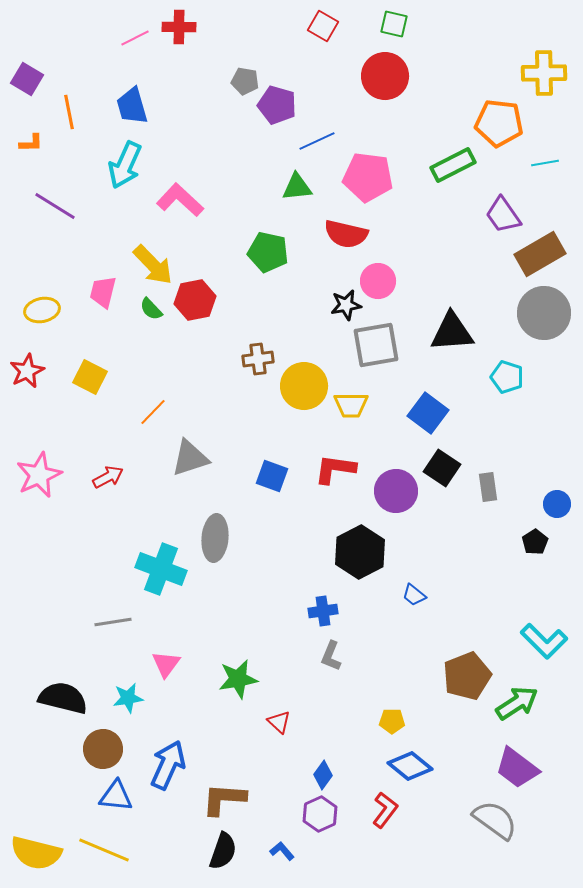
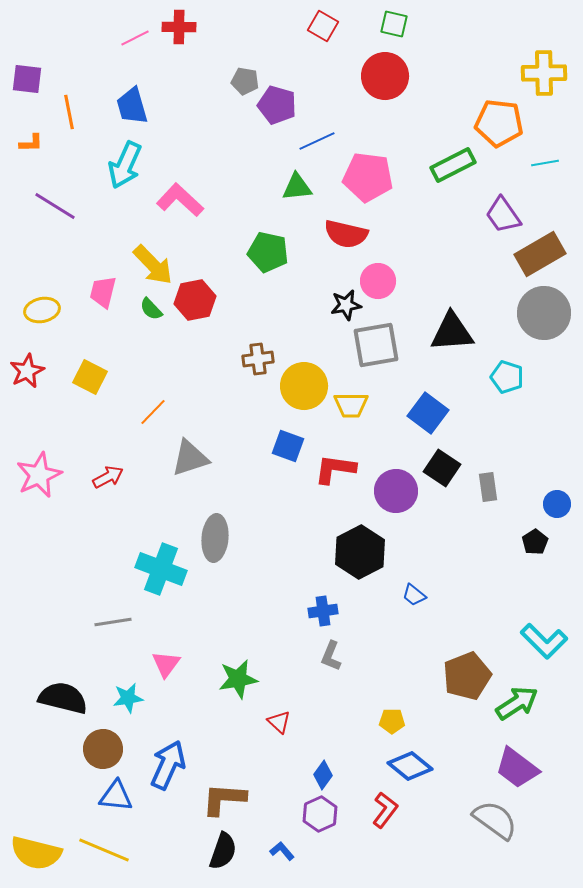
purple square at (27, 79): rotated 24 degrees counterclockwise
blue square at (272, 476): moved 16 px right, 30 px up
